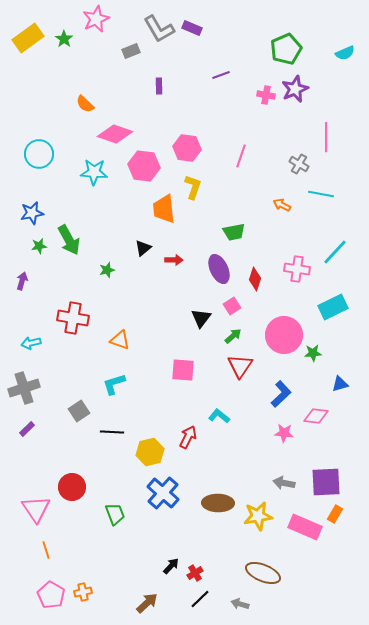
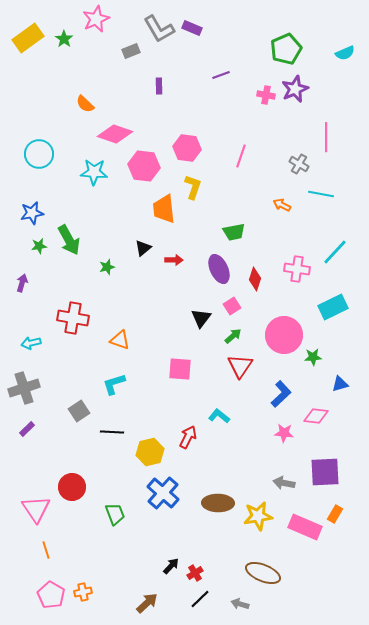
green star at (107, 270): moved 3 px up
purple arrow at (22, 281): moved 2 px down
green star at (313, 353): moved 4 px down
pink square at (183, 370): moved 3 px left, 1 px up
purple square at (326, 482): moved 1 px left, 10 px up
